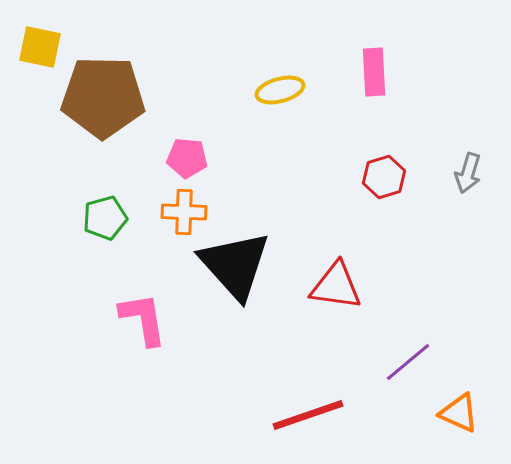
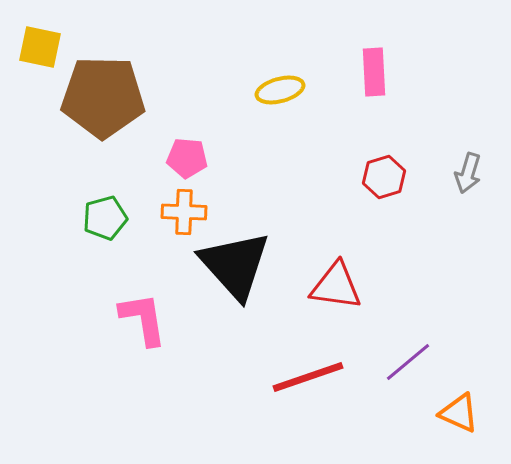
red line: moved 38 px up
